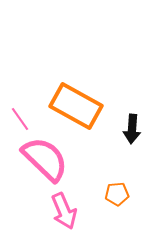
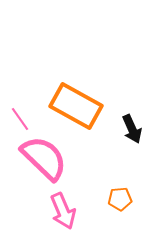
black arrow: rotated 28 degrees counterclockwise
pink semicircle: moved 1 px left, 1 px up
orange pentagon: moved 3 px right, 5 px down
pink arrow: moved 1 px left
